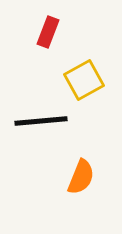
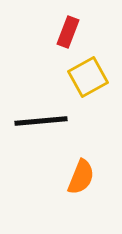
red rectangle: moved 20 px right
yellow square: moved 4 px right, 3 px up
